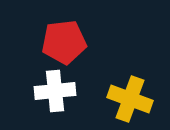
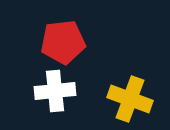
red pentagon: moved 1 px left
